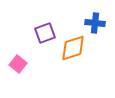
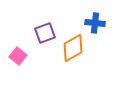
orange diamond: rotated 12 degrees counterclockwise
pink square: moved 8 px up
